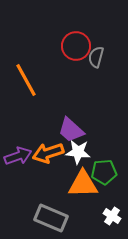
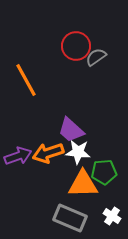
gray semicircle: rotated 40 degrees clockwise
gray rectangle: moved 19 px right
